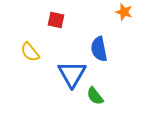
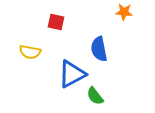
orange star: rotated 12 degrees counterclockwise
red square: moved 2 px down
yellow semicircle: rotated 40 degrees counterclockwise
blue triangle: rotated 32 degrees clockwise
